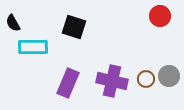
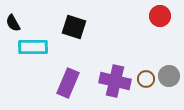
purple cross: moved 3 px right
